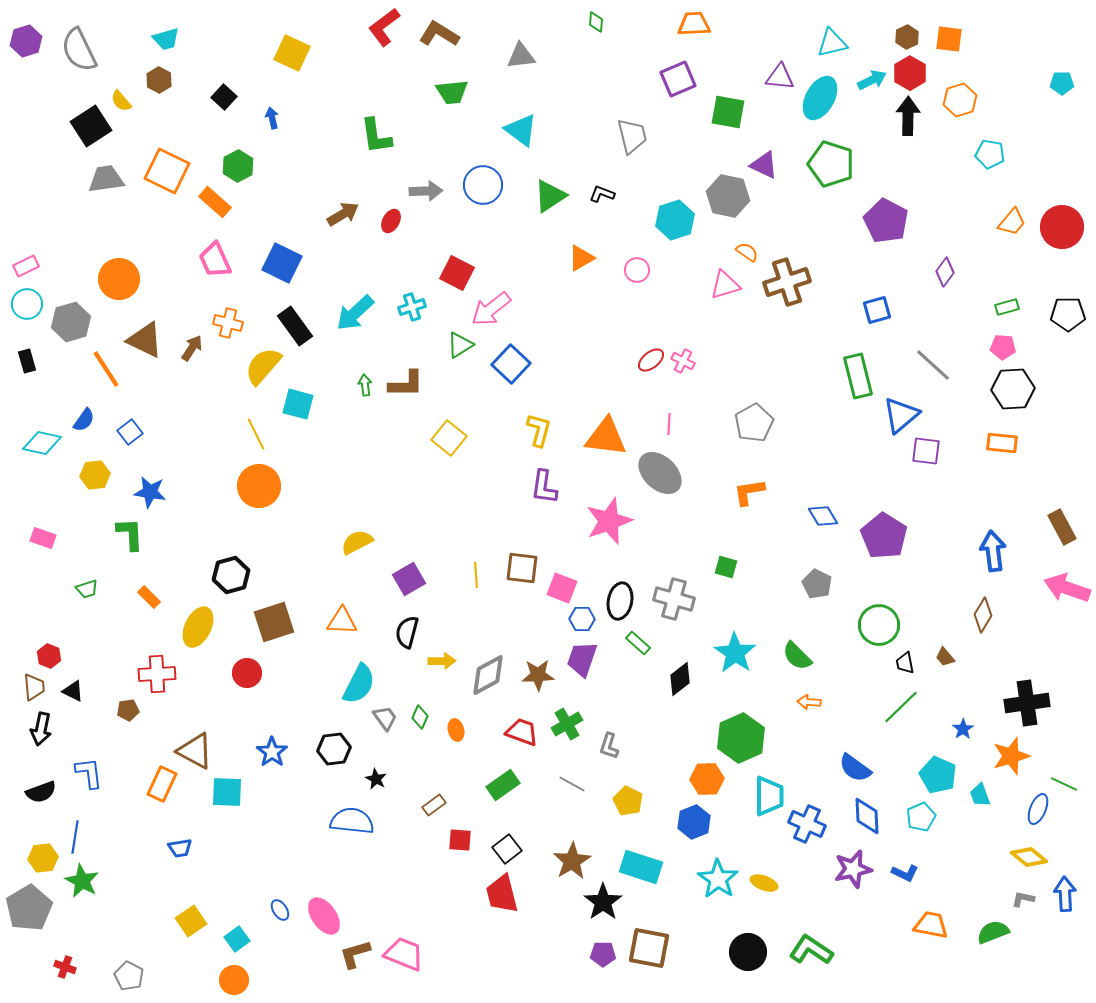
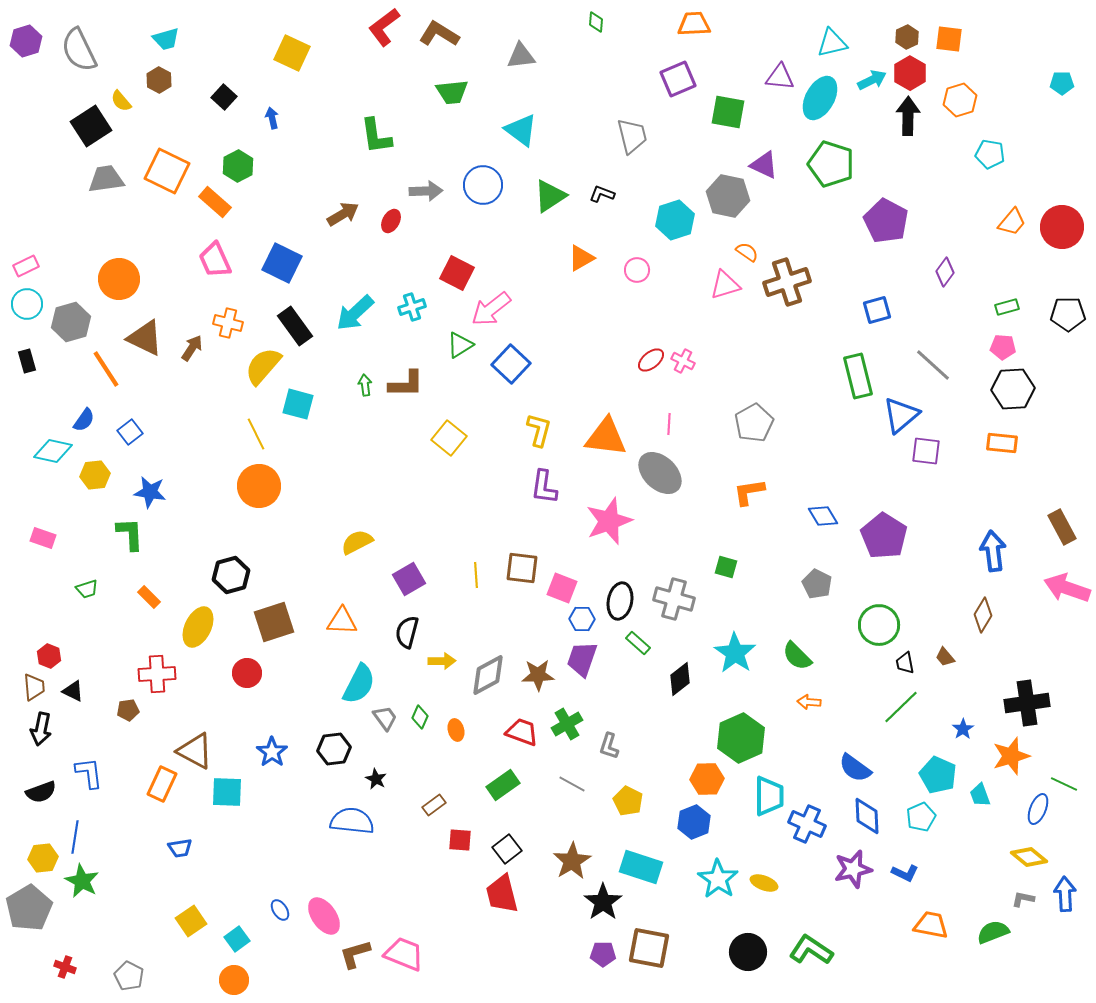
brown triangle at (145, 340): moved 2 px up
cyan diamond at (42, 443): moved 11 px right, 8 px down
